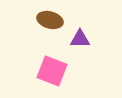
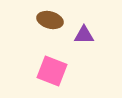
purple triangle: moved 4 px right, 4 px up
